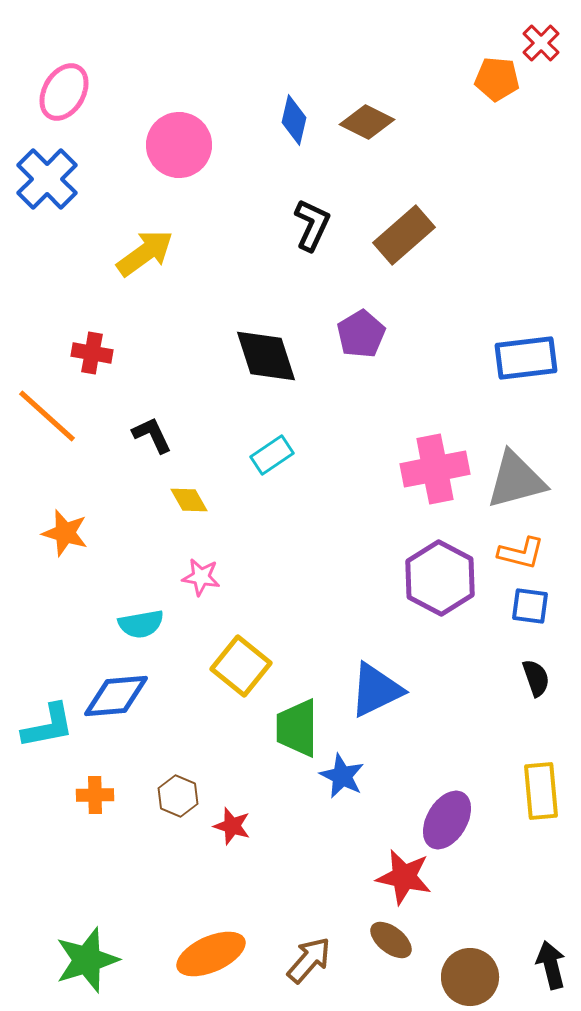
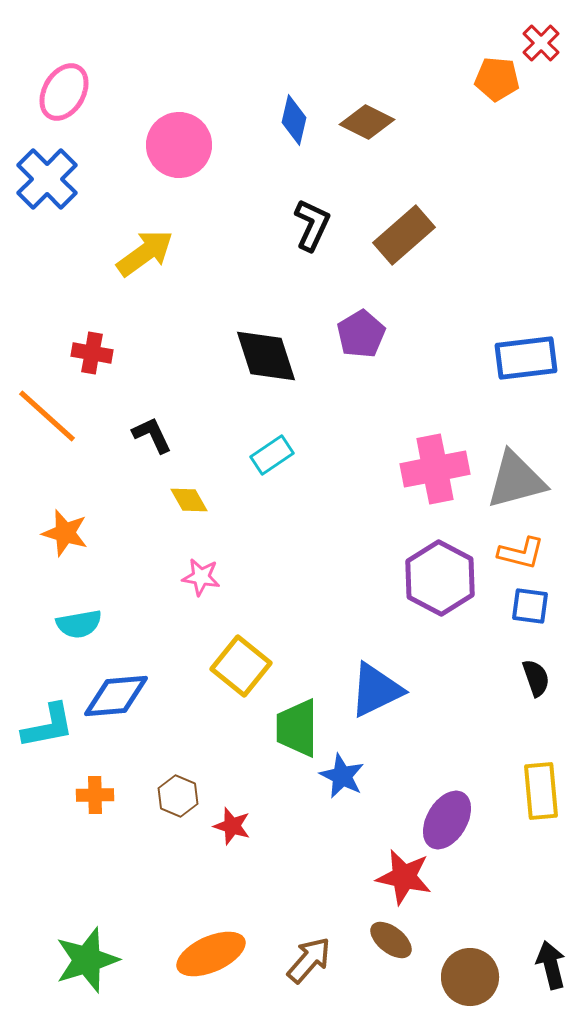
cyan semicircle at (141, 624): moved 62 px left
